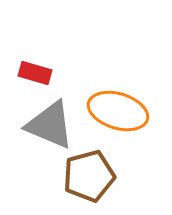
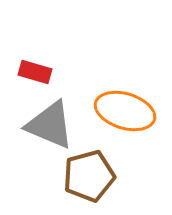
red rectangle: moved 1 px up
orange ellipse: moved 7 px right
